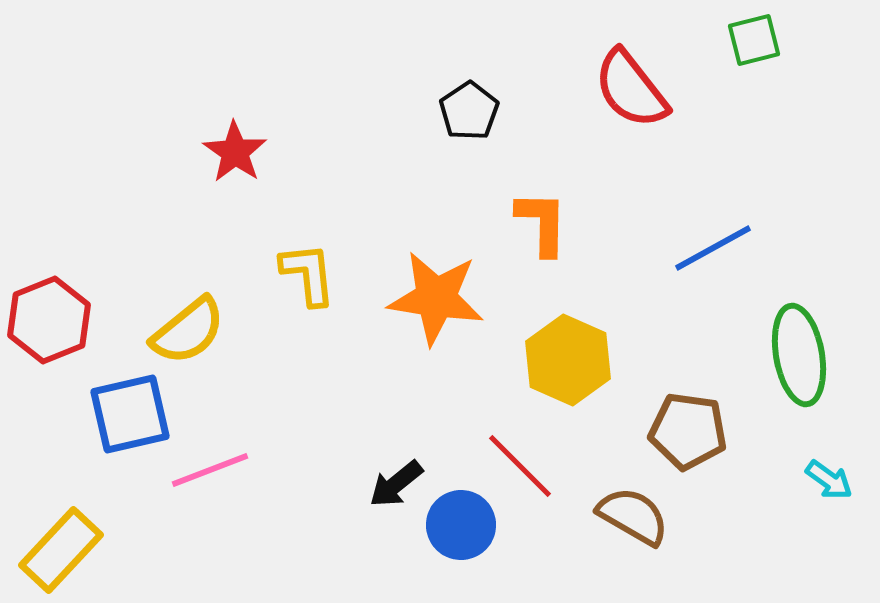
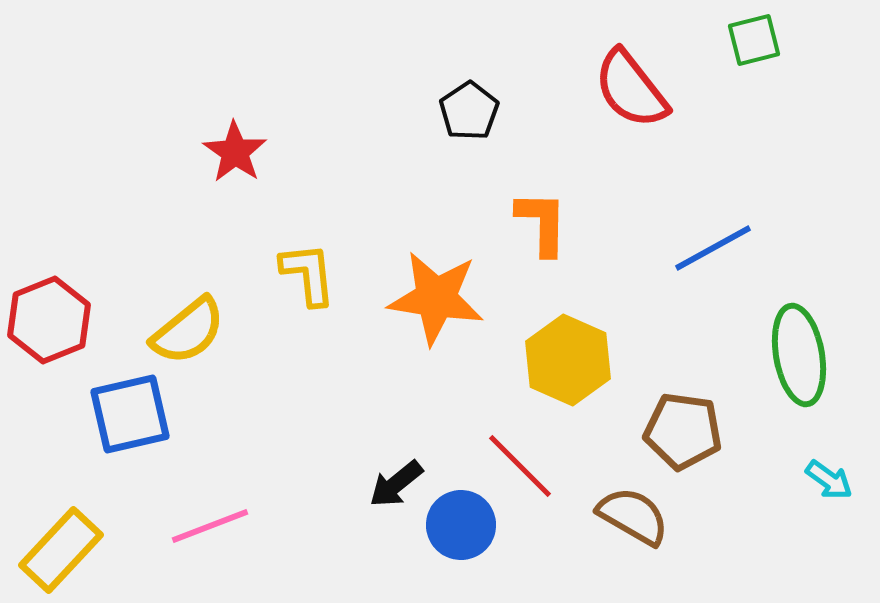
brown pentagon: moved 5 px left
pink line: moved 56 px down
